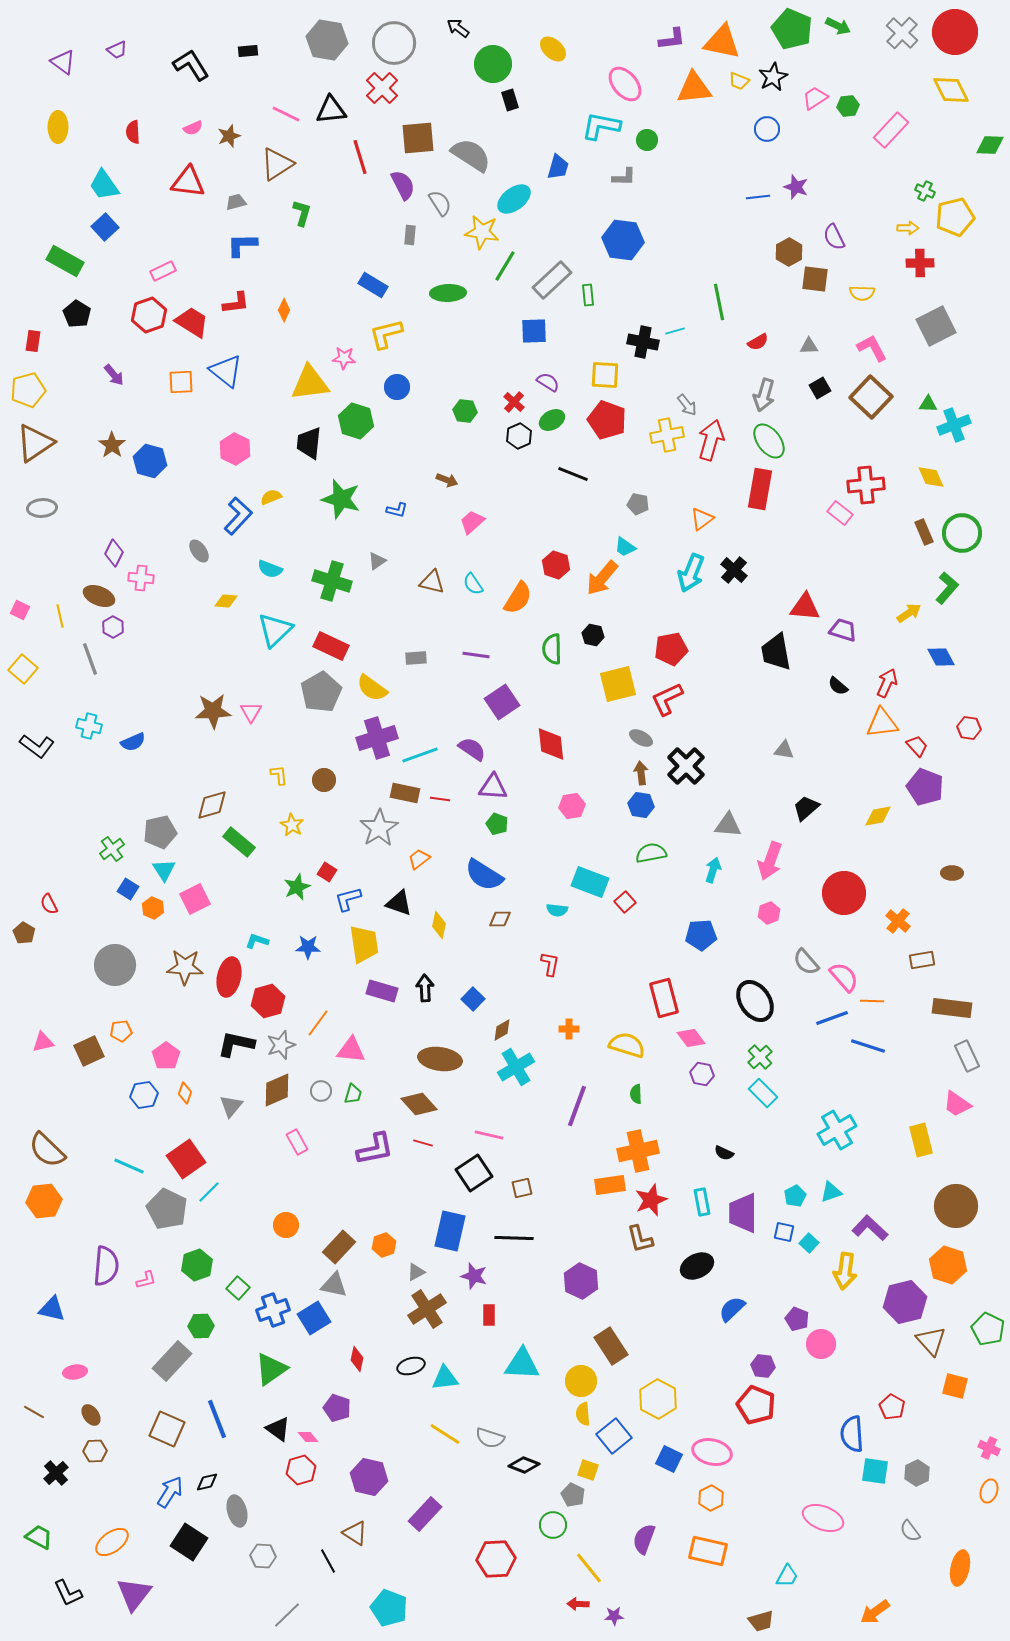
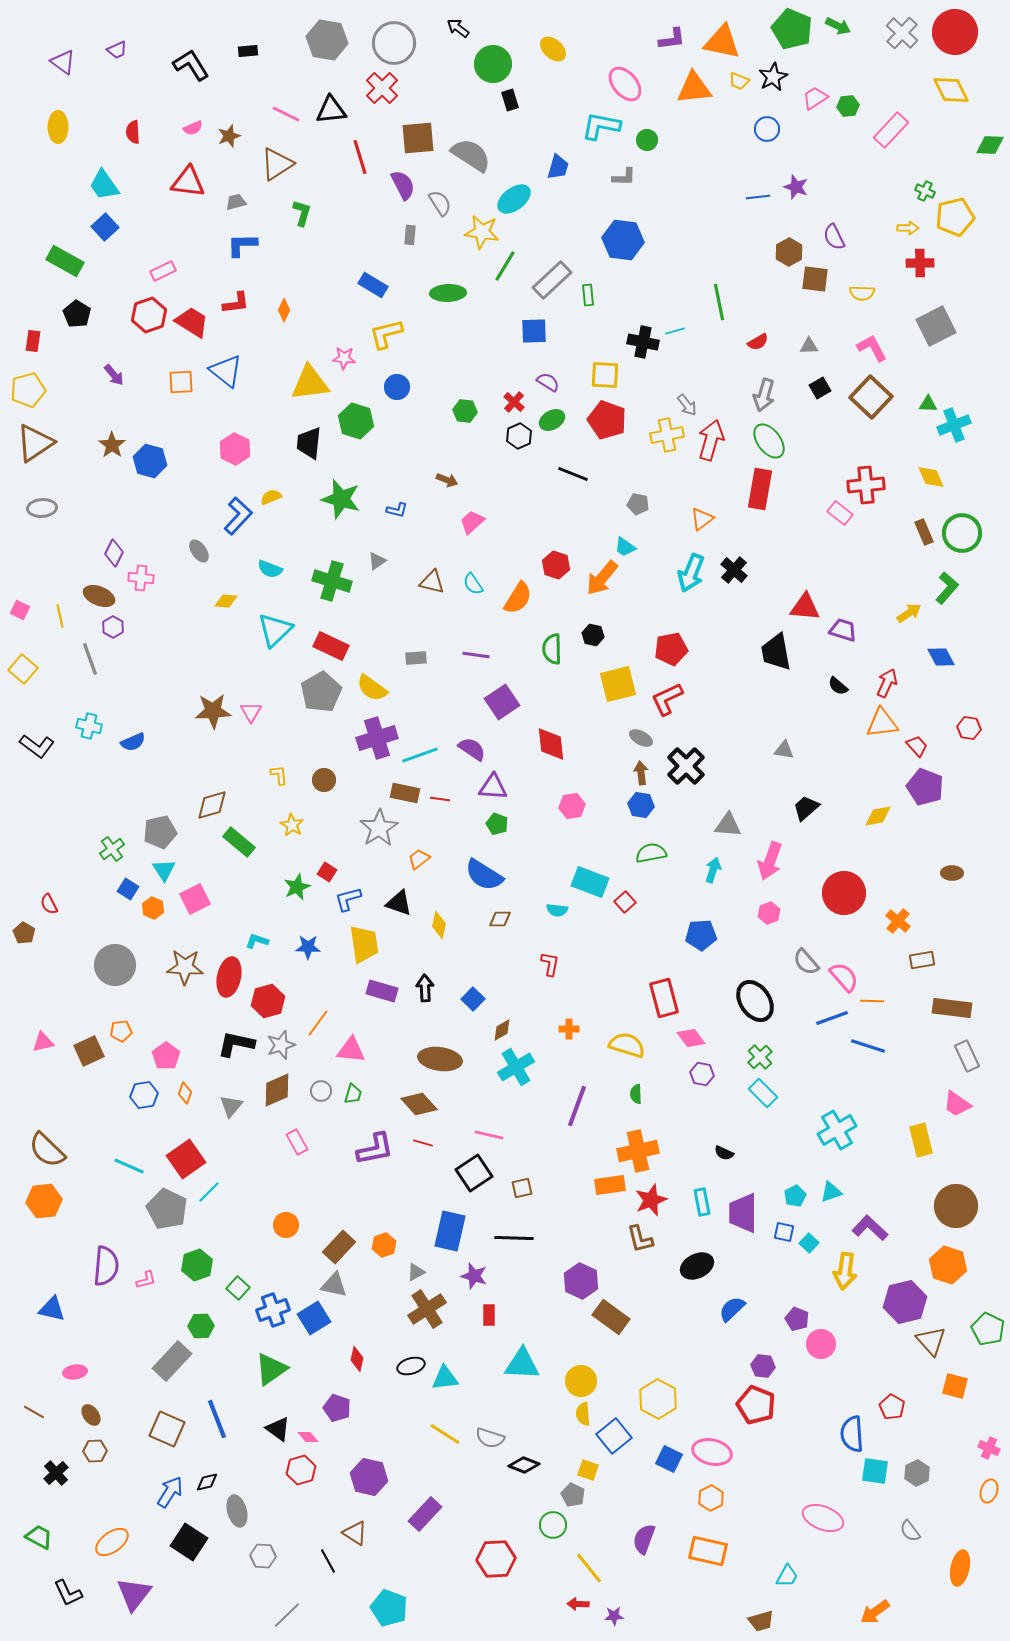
brown rectangle at (611, 1346): moved 29 px up; rotated 21 degrees counterclockwise
